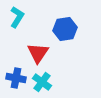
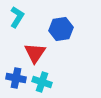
blue hexagon: moved 4 px left
red triangle: moved 3 px left
cyan cross: rotated 18 degrees counterclockwise
